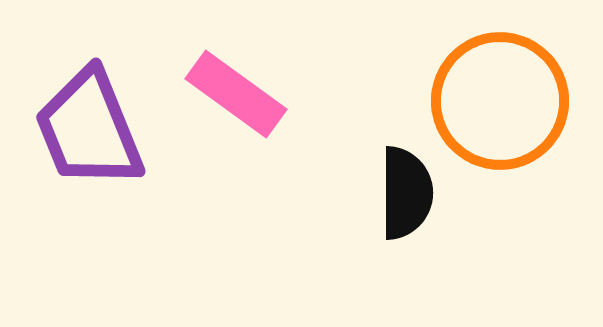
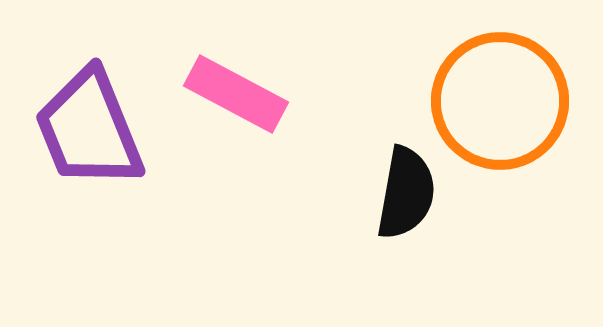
pink rectangle: rotated 8 degrees counterclockwise
black semicircle: rotated 10 degrees clockwise
